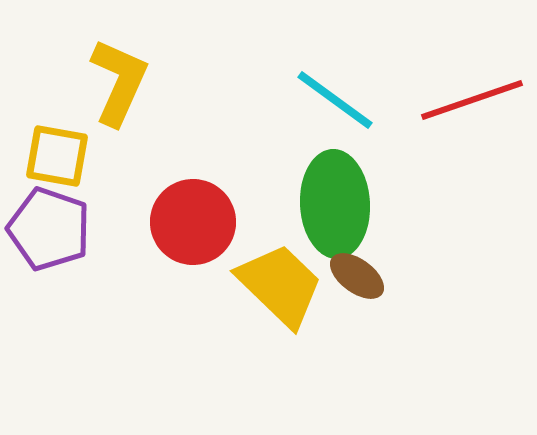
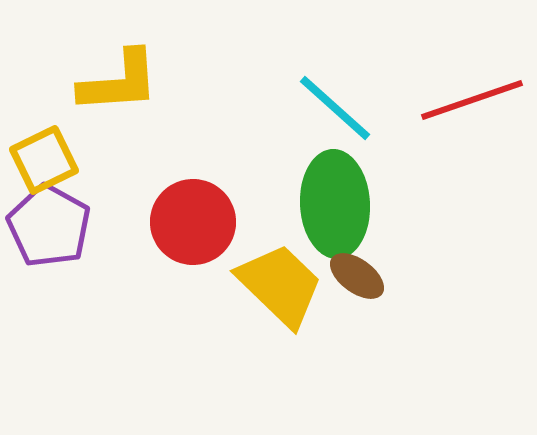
yellow L-shape: rotated 62 degrees clockwise
cyan line: moved 8 px down; rotated 6 degrees clockwise
yellow square: moved 13 px left, 4 px down; rotated 36 degrees counterclockwise
purple pentagon: moved 3 px up; rotated 10 degrees clockwise
